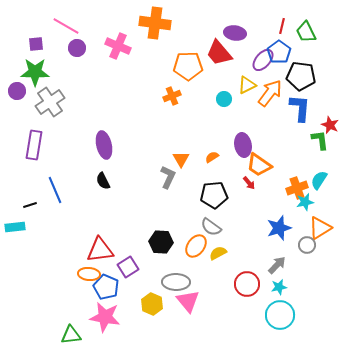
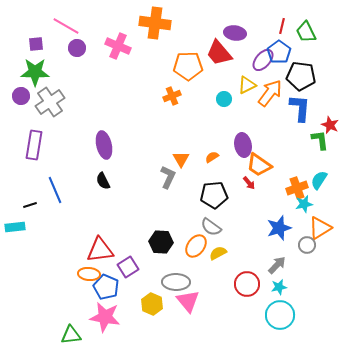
purple circle at (17, 91): moved 4 px right, 5 px down
cyan star at (305, 202): moved 1 px left, 2 px down
